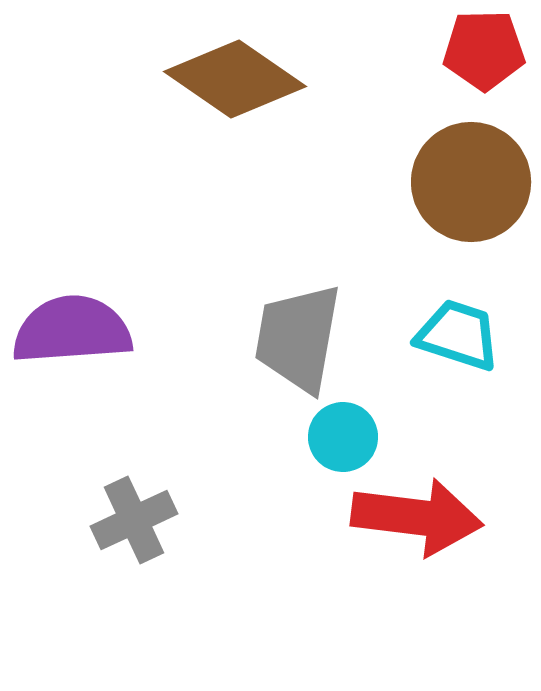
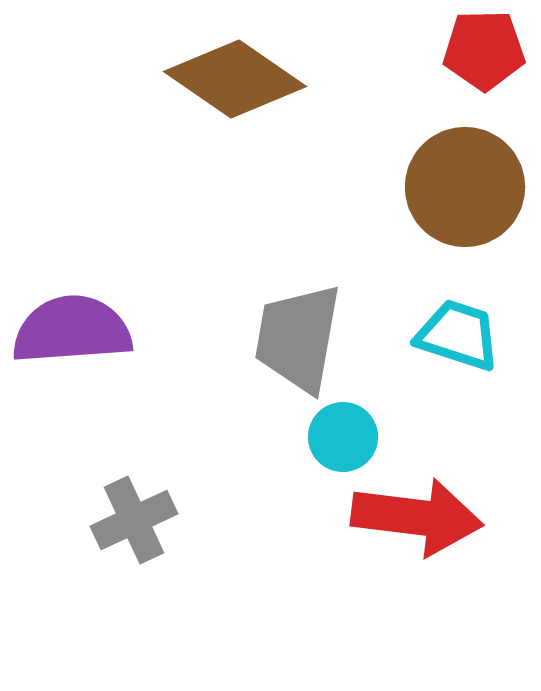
brown circle: moved 6 px left, 5 px down
